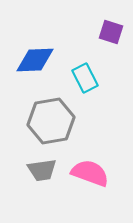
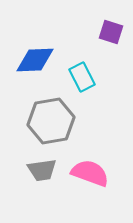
cyan rectangle: moved 3 px left, 1 px up
